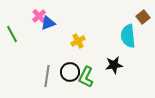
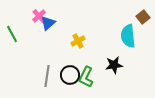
blue triangle: rotated 21 degrees counterclockwise
black circle: moved 3 px down
